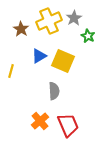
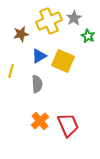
brown star: moved 5 px down; rotated 28 degrees clockwise
gray semicircle: moved 17 px left, 7 px up
